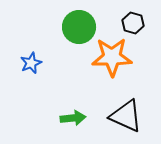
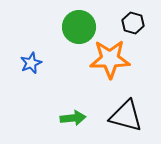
orange star: moved 2 px left, 2 px down
black triangle: rotated 9 degrees counterclockwise
